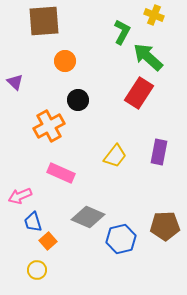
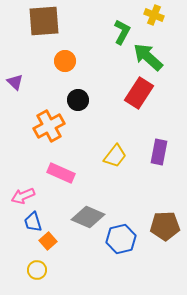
pink arrow: moved 3 px right
